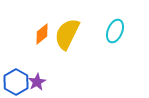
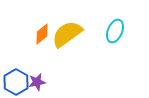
yellow semicircle: rotated 28 degrees clockwise
purple star: rotated 18 degrees clockwise
